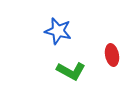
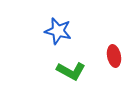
red ellipse: moved 2 px right, 1 px down
